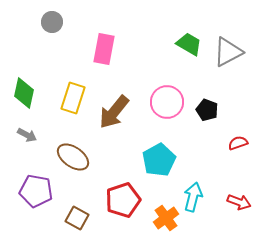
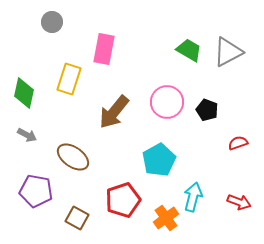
green trapezoid: moved 6 px down
yellow rectangle: moved 4 px left, 19 px up
